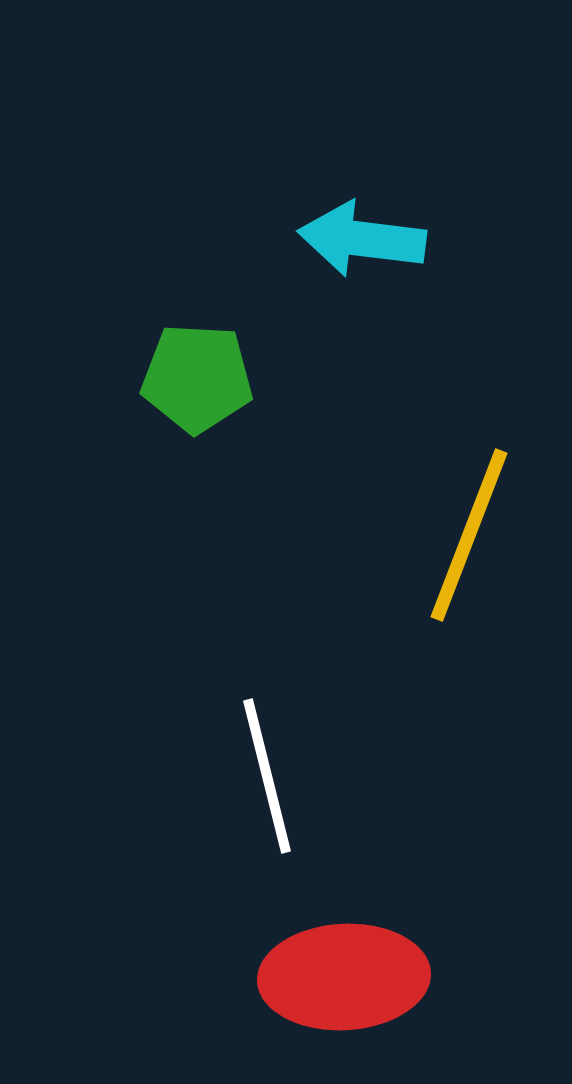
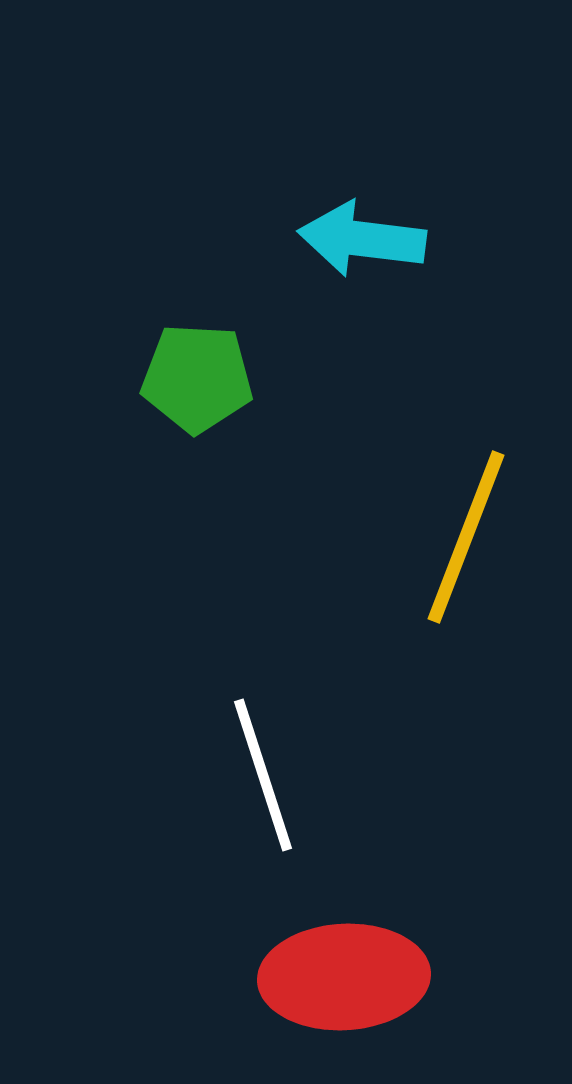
yellow line: moved 3 px left, 2 px down
white line: moved 4 px left, 1 px up; rotated 4 degrees counterclockwise
